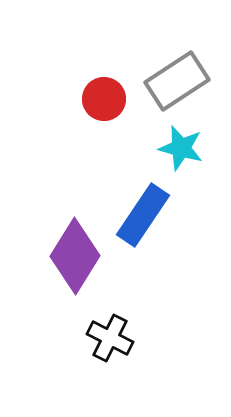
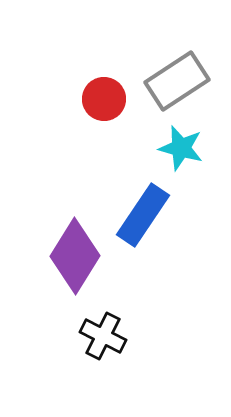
black cross: moved 7 px left, 2 px up
